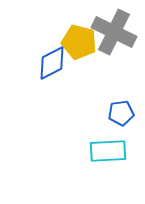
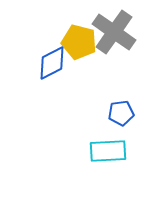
gray cross: rotated 9 degrees clockwise
